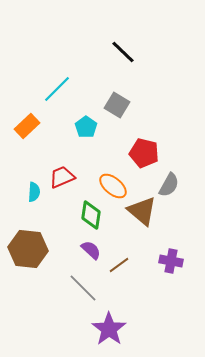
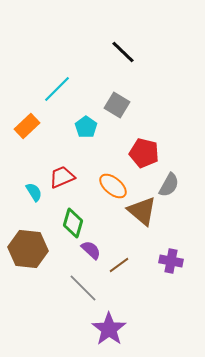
cyan semicircle: rotated 36 degrees counterclockwise
green diamond: moved 18 px left, 8 px down; rotated 8 degrees clockwise
